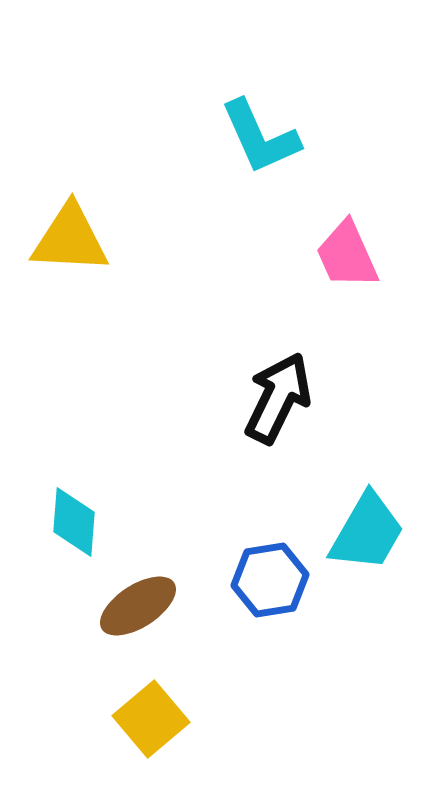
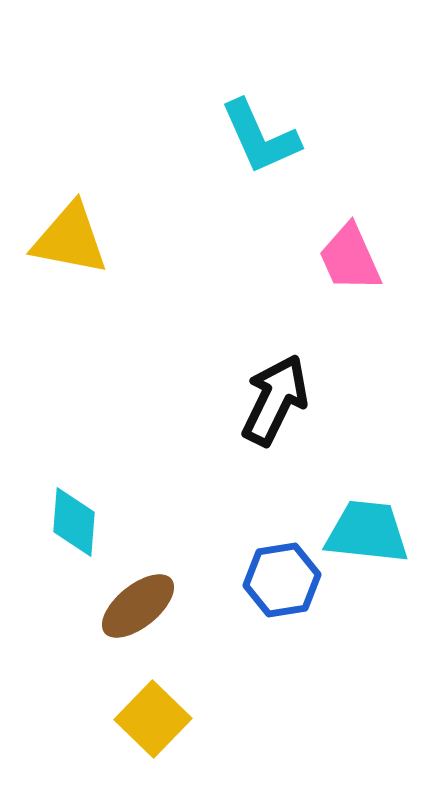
yellow triangle: rotated 8 degrees clockwise
pink trapezoid: moved 3 px right, 3 px down
black arrow: moved 3 px left, 2 px down
cyan trapezoid: rotated 114 degrees counterclockwise
blue hexagon: moved 12 px right
brown ellipse: rotated 6 degrees counterclockwise
yellow square: moved 2 px right; rotated 6 degrees counterclockwise
